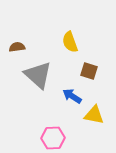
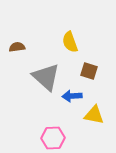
gray triangle: moved 8 px right, 2 px down
blue arrow: rotated 36 degrees counterclockwise
